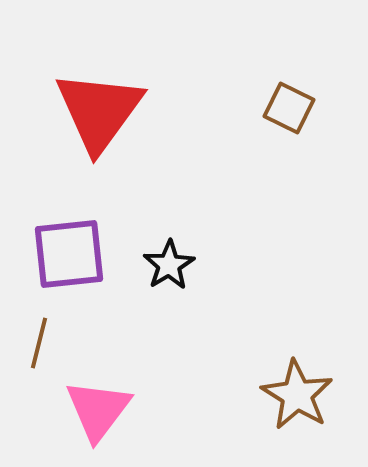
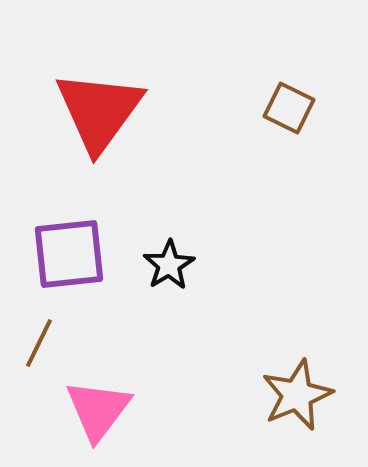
brown line: rotated 12 degrees clockwise
brown star: rotated 18 degrees clockwise
